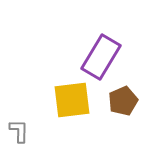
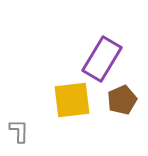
purple rectangle: moved 1 px right, 2 px down
brown pentagon: moved 1 px left, 1 px up
